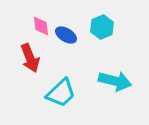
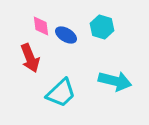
cyan hexagon: rotated 20 degrees counterclockwise
